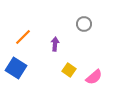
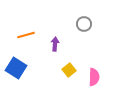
orange line: moved 3 px right, 2 px up; rotated 30 degrees clockwise
yellow square: rotated 16 degrees clockwise
pink semicircle: rotated 48 degrees counterclockwise
